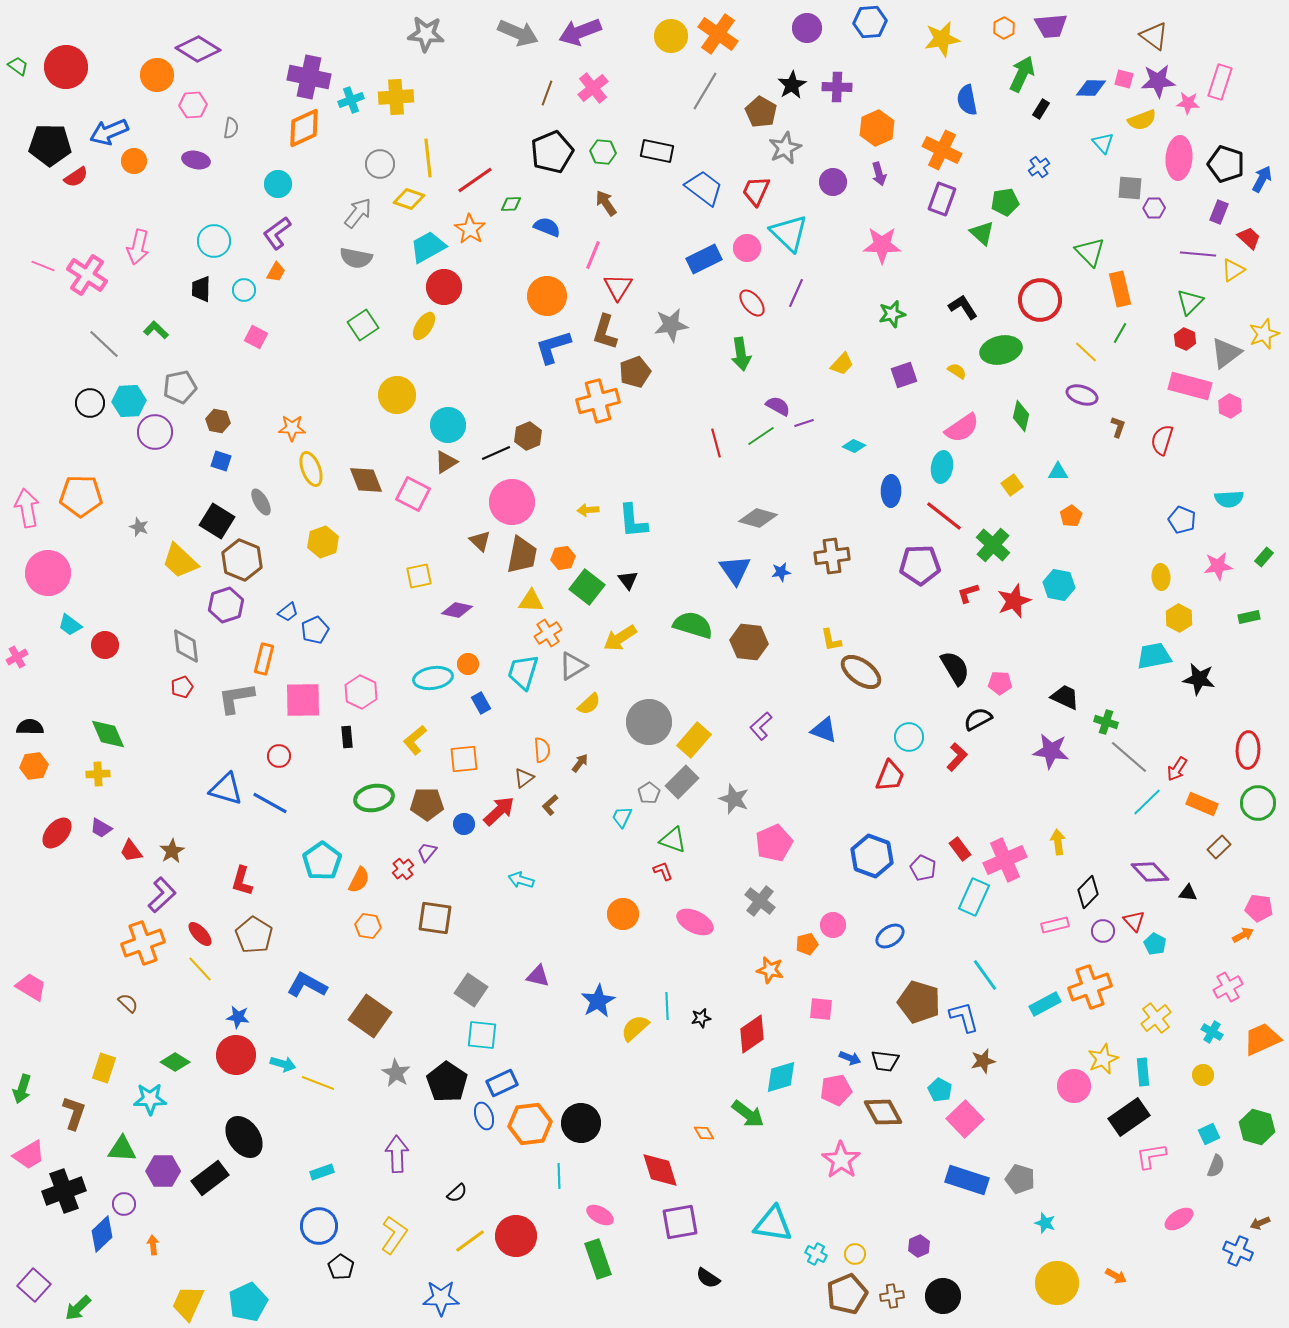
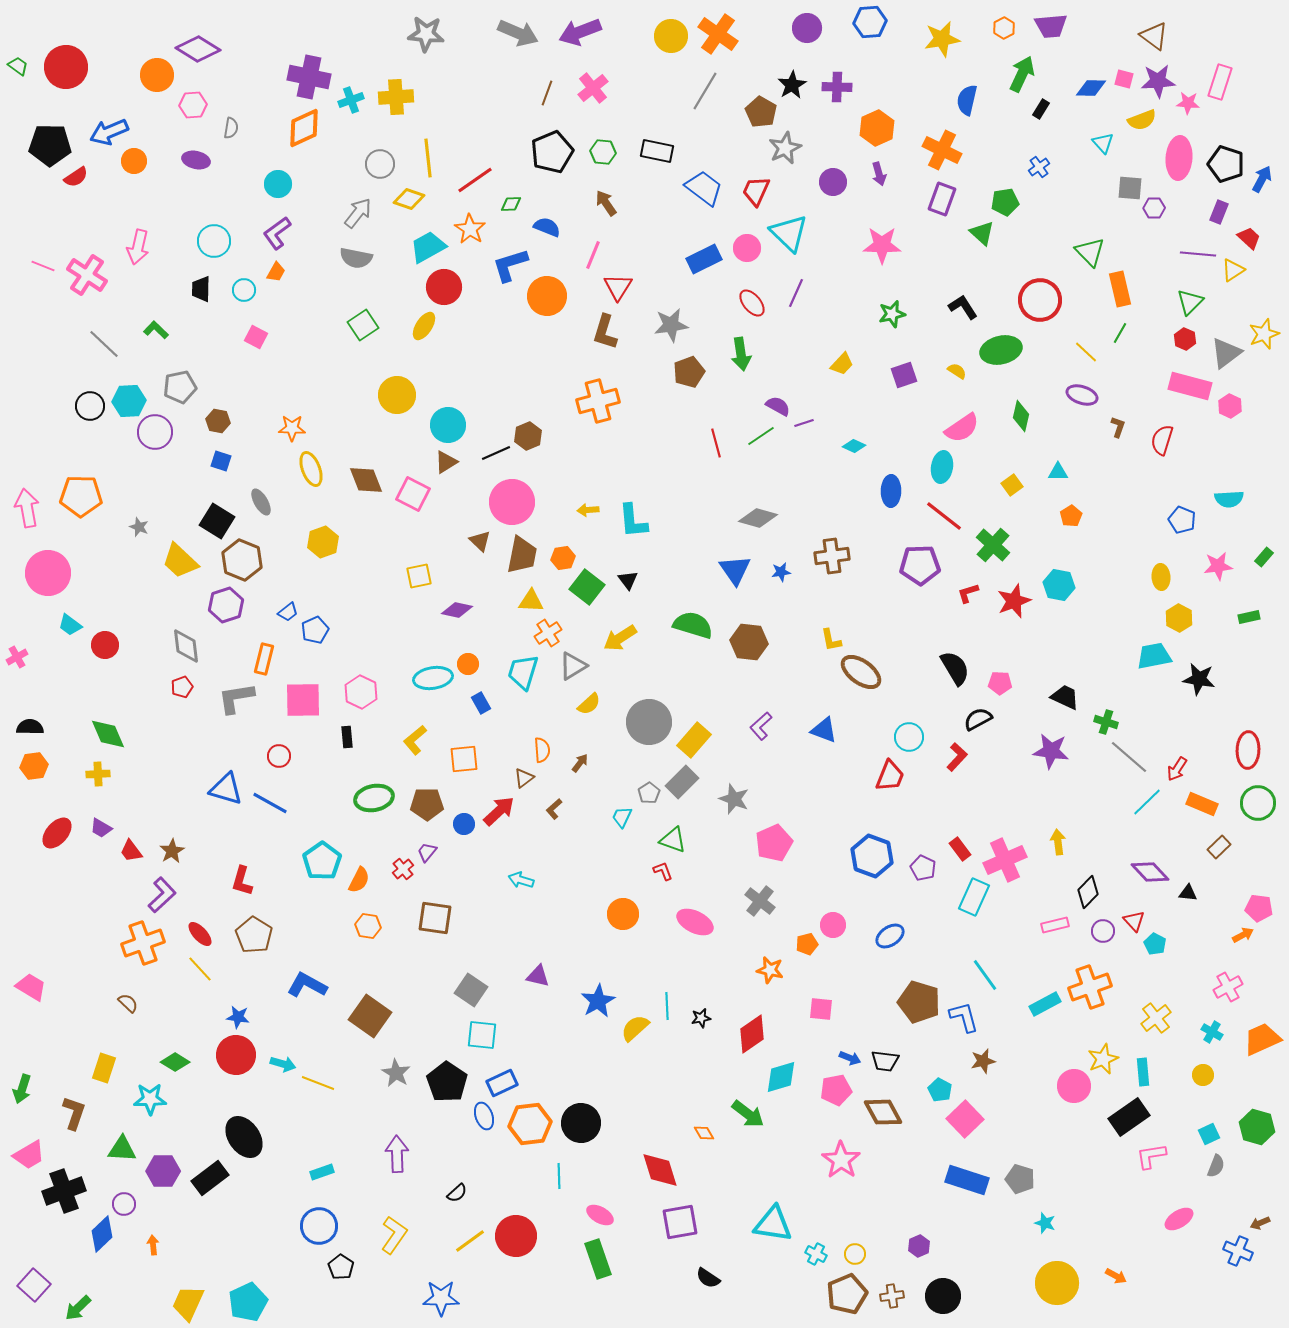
blue semicircle at (967, 100): rotated 24 degrees clockwise
blue L-shape at (553, 347): moved 43 px left, 82 px up
brown pentagon at (635, 372): moved 54 px right
black circle at (90, 403): moved 3 px down
brown L-shape at (550, 805): moved 4 px right, 4 px down
